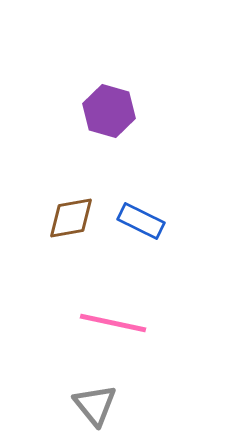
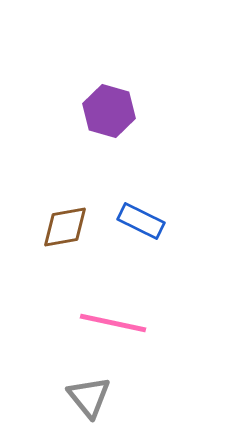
brown diamond: moved 6 px left, 9 px down
gray triangle: moved 6 px left, 8 px up
